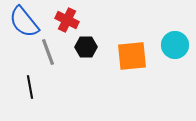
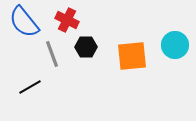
gray line: moved 4 px right, 2 px down
black line: rotated 70 degrees clockwise
